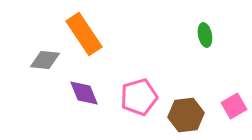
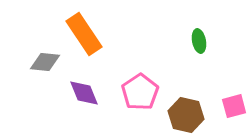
green ellipse: moved 6 px left, 6 px down
gray diamond: moved 2 px down
pink pentagon: moved 1 px right, 5 px up; rotated 18 degrees counterclockwise
pink square: rotated 15 degrees clockwise
brown hexagon: rotated 20 degrees clockwise
